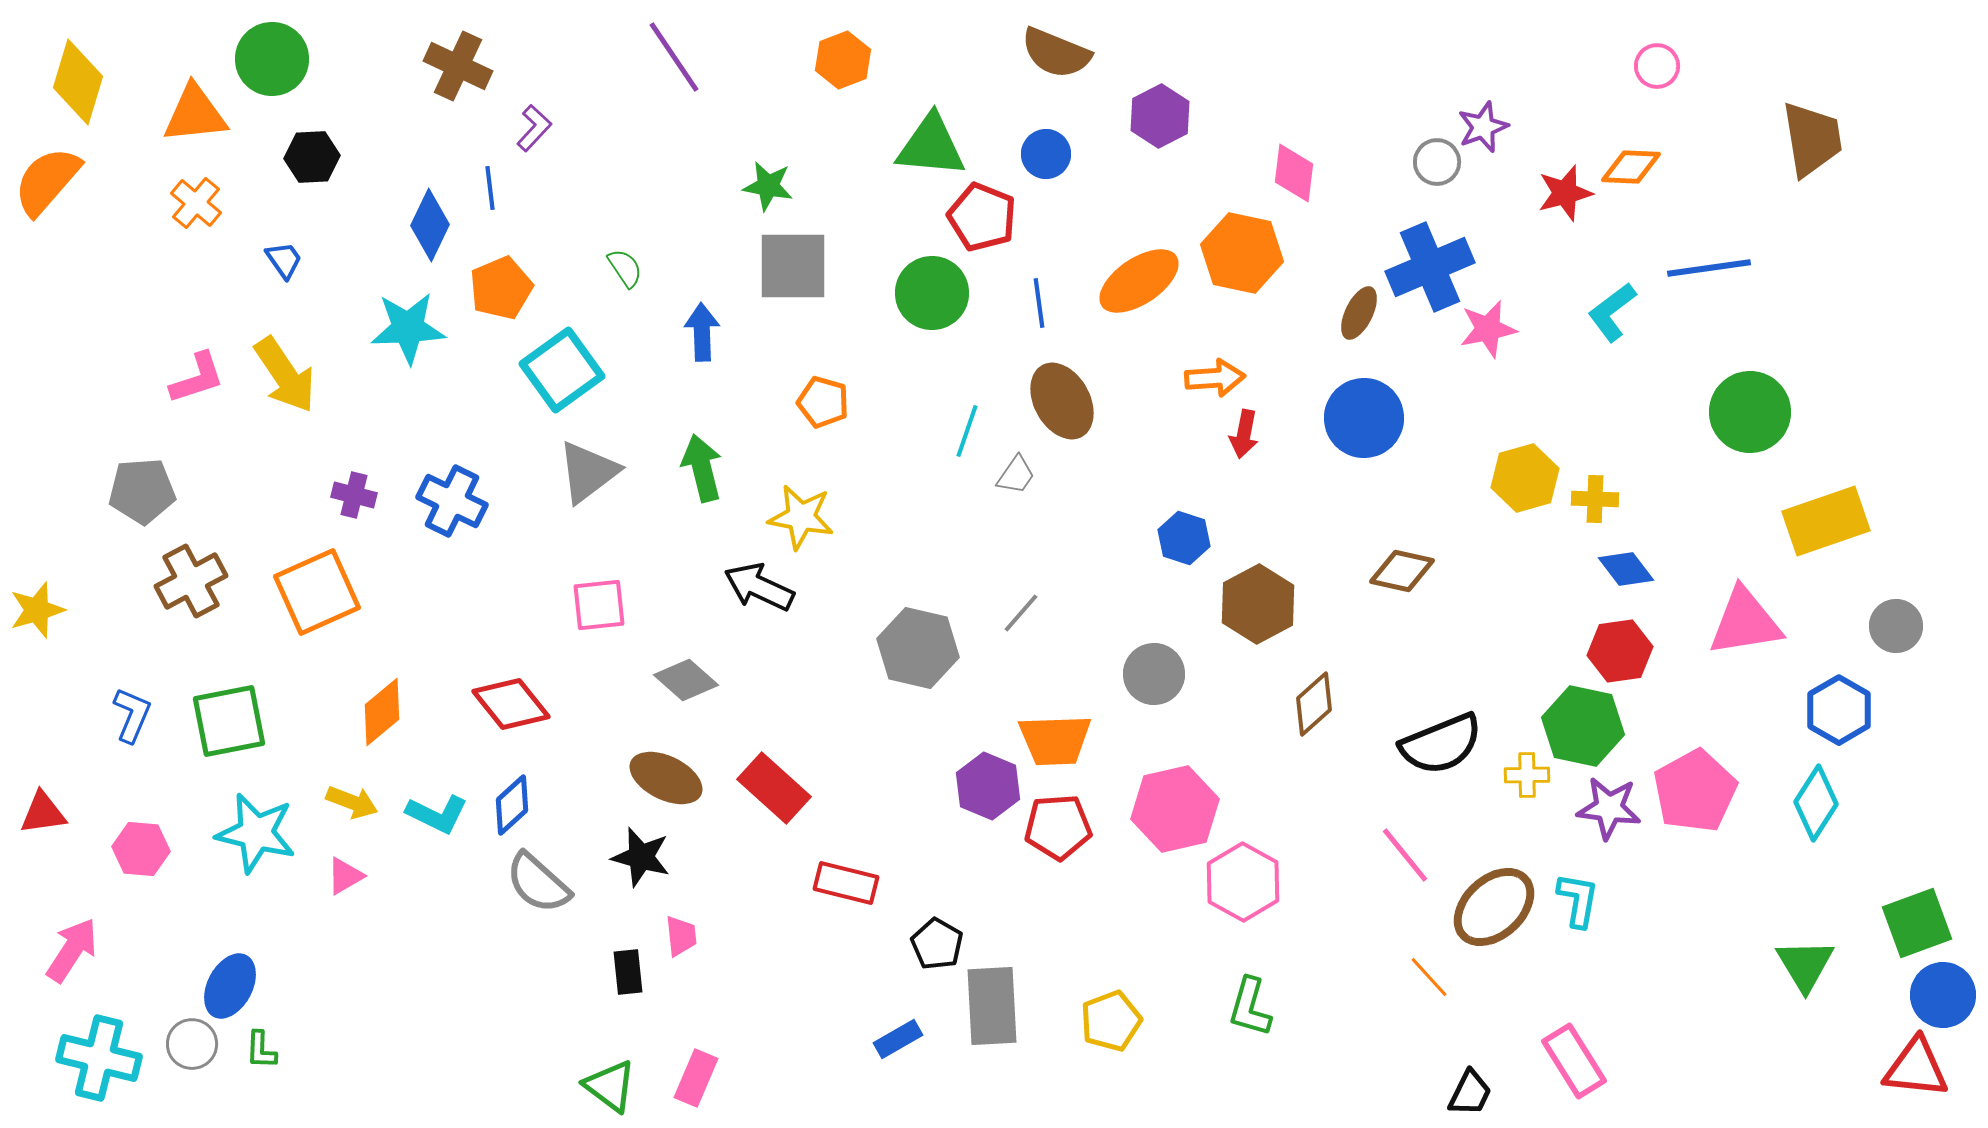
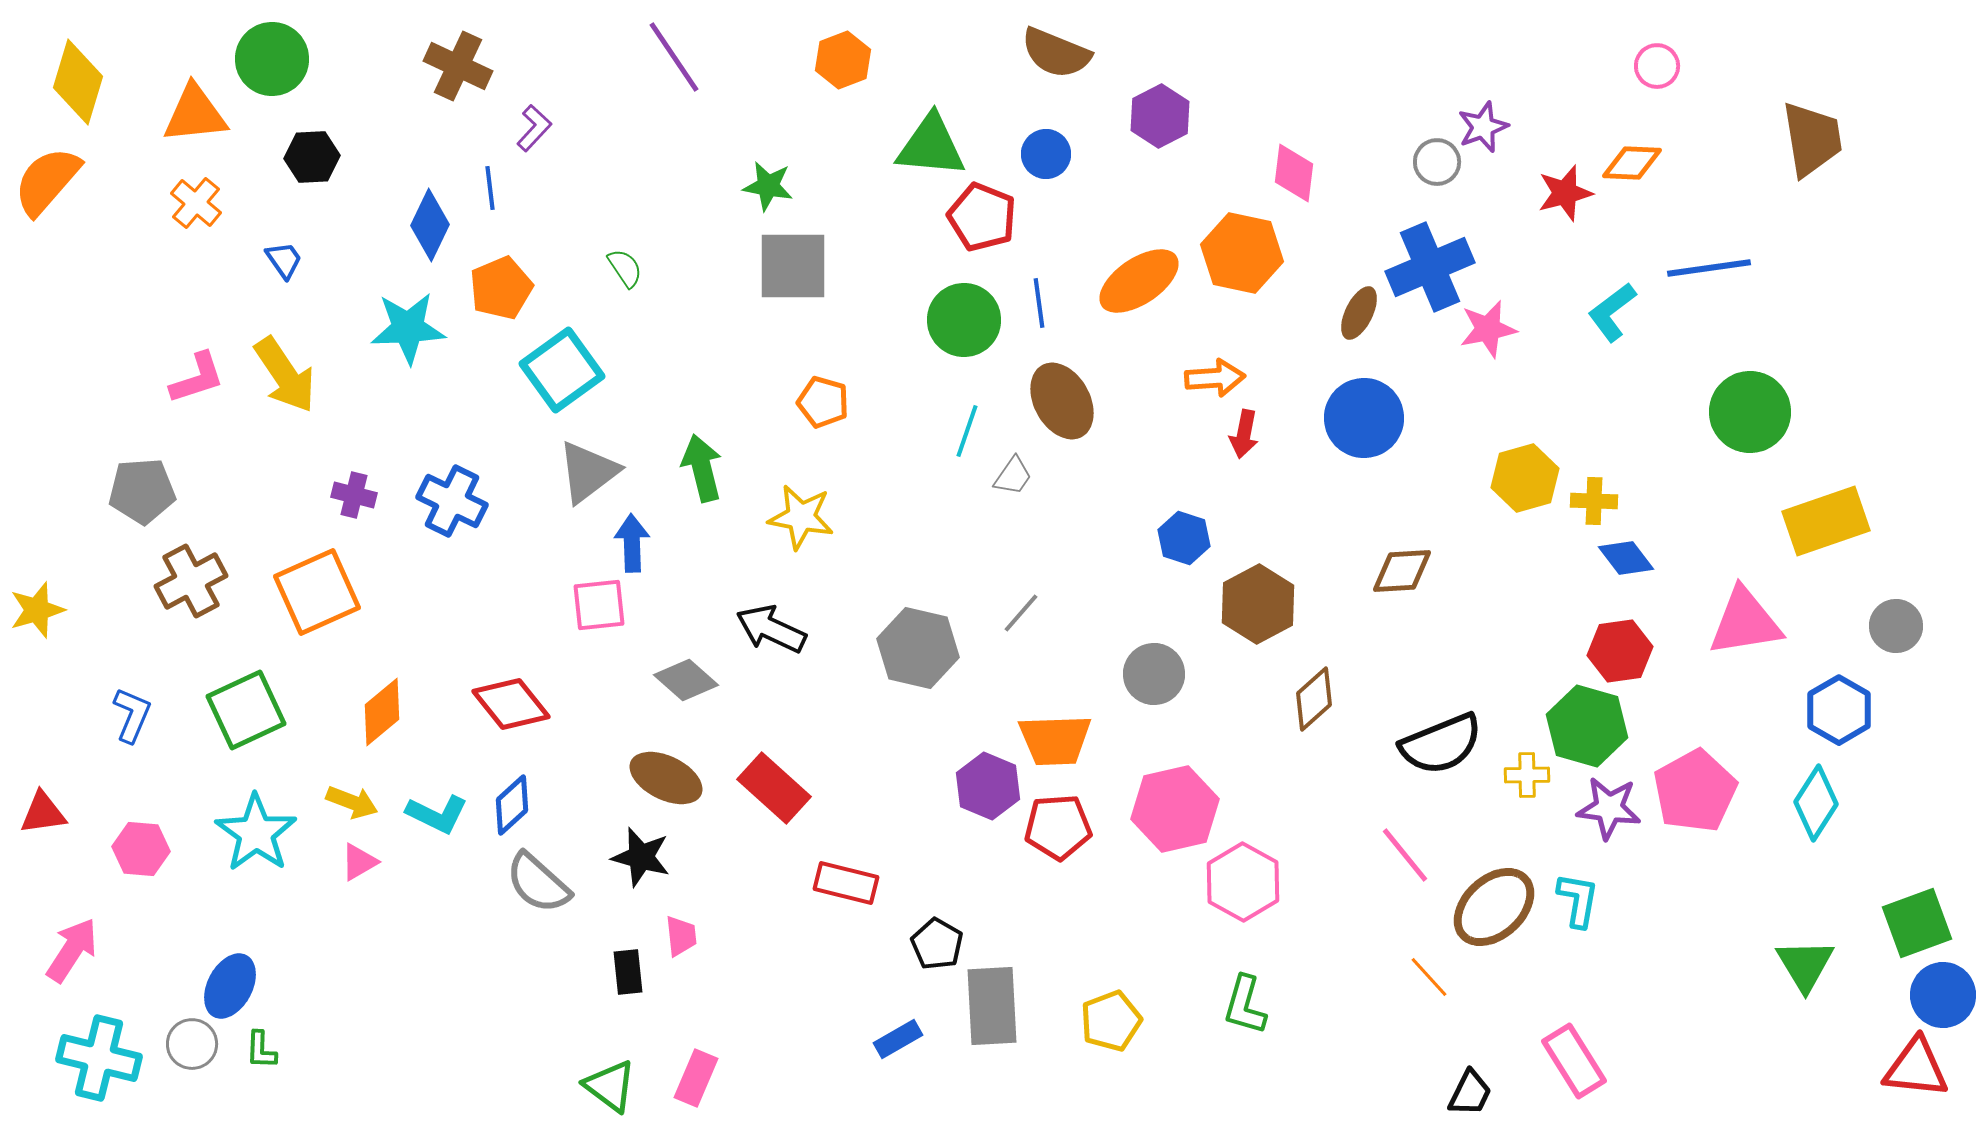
orange diamond at (1631, 167): moved 1 px right, 4 px up
green circle at (932, 293): moved 32 px right, 27 px down
blue arrow at (702, 332): moved 70 px left, 211 px down
gray trapezoid at (1016, 475): moved 3 px left, 1 px down
yellow cross at (1595, 499): moved 1 px left, 2 px down
blue diamond at (1626, 569): moved 11 px up
brown diamond at (1402, 571): rotated 16 degrees counterclockwise
black arrow at (759, 587): moved 12 px right, 42 px down
brown diamond at (1314, 704): moved 5 px up
green square at (229, 721): moved 17 px right, 11 px up; rotated 14 degrees counterclockwise
green hexagon at (1583, 726): moved 4 px right; rotated 4 degrees clockwise
cyan star at (256, 833): rotated 22 degrees clockwise
pink triangle at (345, 876): moved 14 px right, 14 px up
green L-shape at (1250, 1007): moved 5 px left, 2 px up
